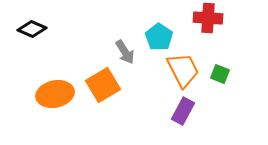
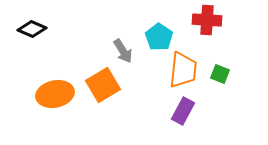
red cross: moved 1 px left, 2 px down
gray arrow: moved 2 px left, 1 px up
orange trapezoid: rotated 33 degrees clockwise
